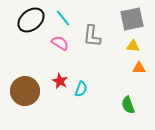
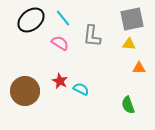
yellow triangle: moved 4 px left, 2 px up
cyan semicircle: rotated 84 degrees counterclockwise
